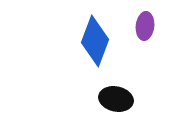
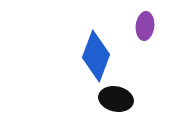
blue diamond: moved 1 px right, 15 px down
